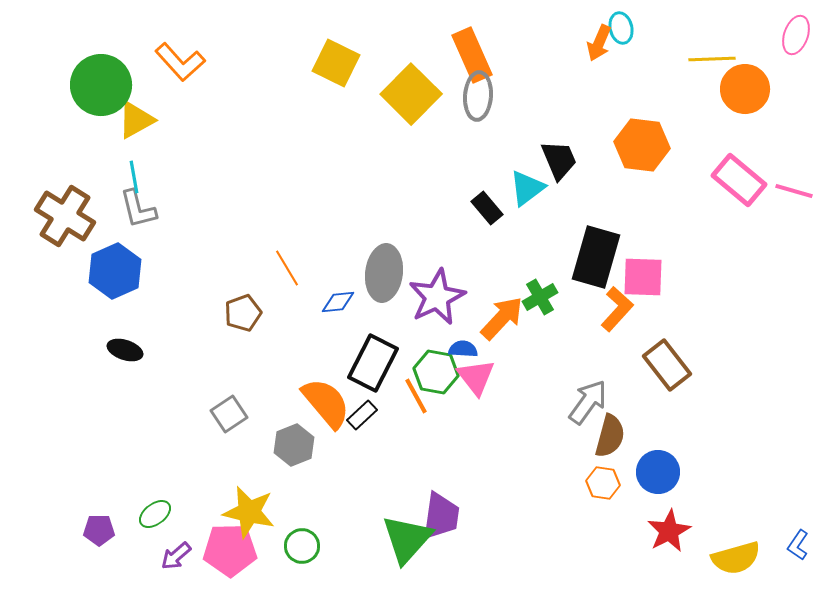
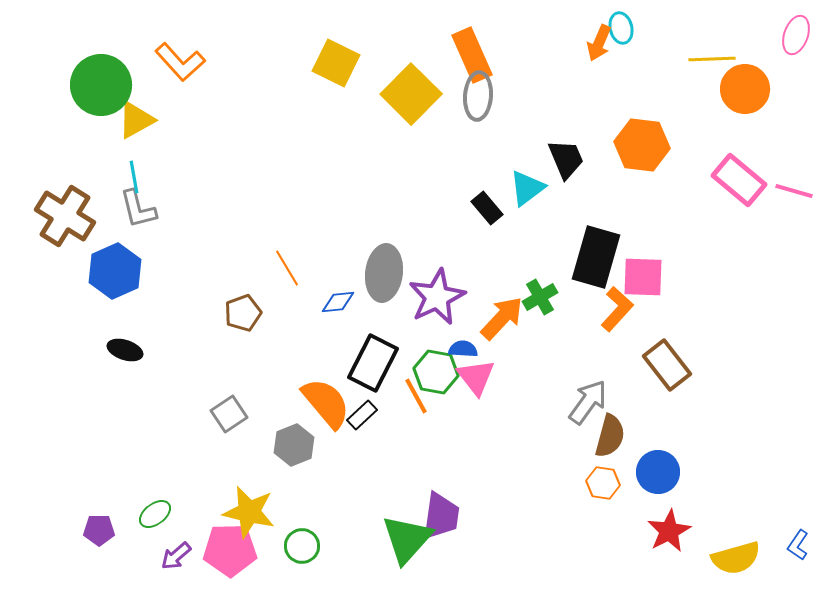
black trapezoid at (559, 160): moved 7 px right, 1 px up
